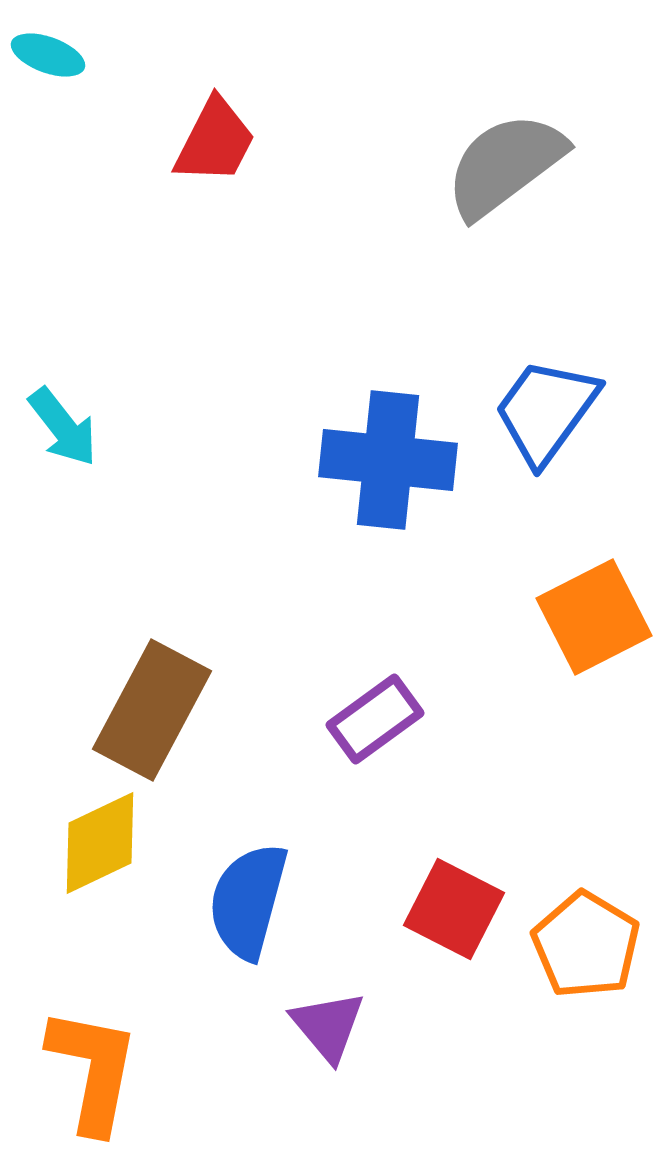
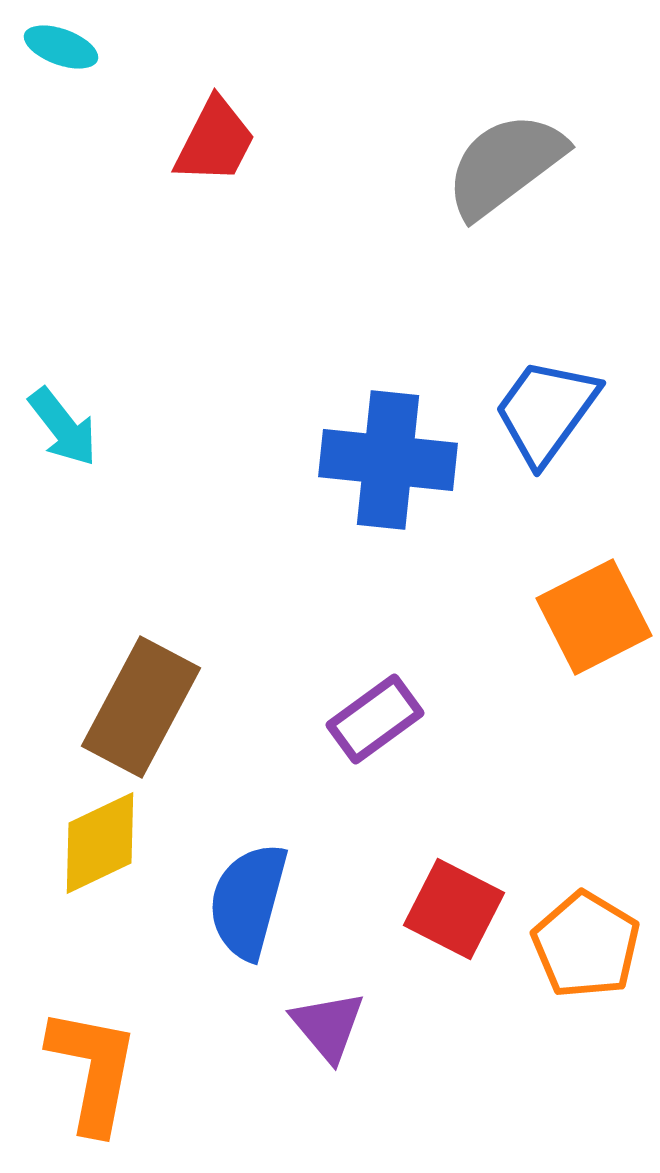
cyan ellipse: moved 13 px right, 8 px up
brown rectangle: moved 11 px left, 3 px up
